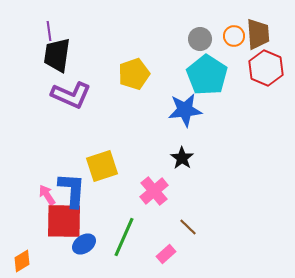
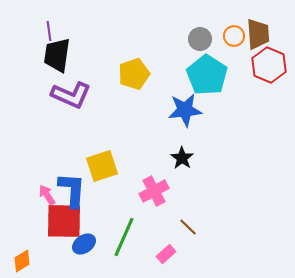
red hexagon: moved 3 px right, 3 px up
pink cross: rotated 12 degrees clockwise
